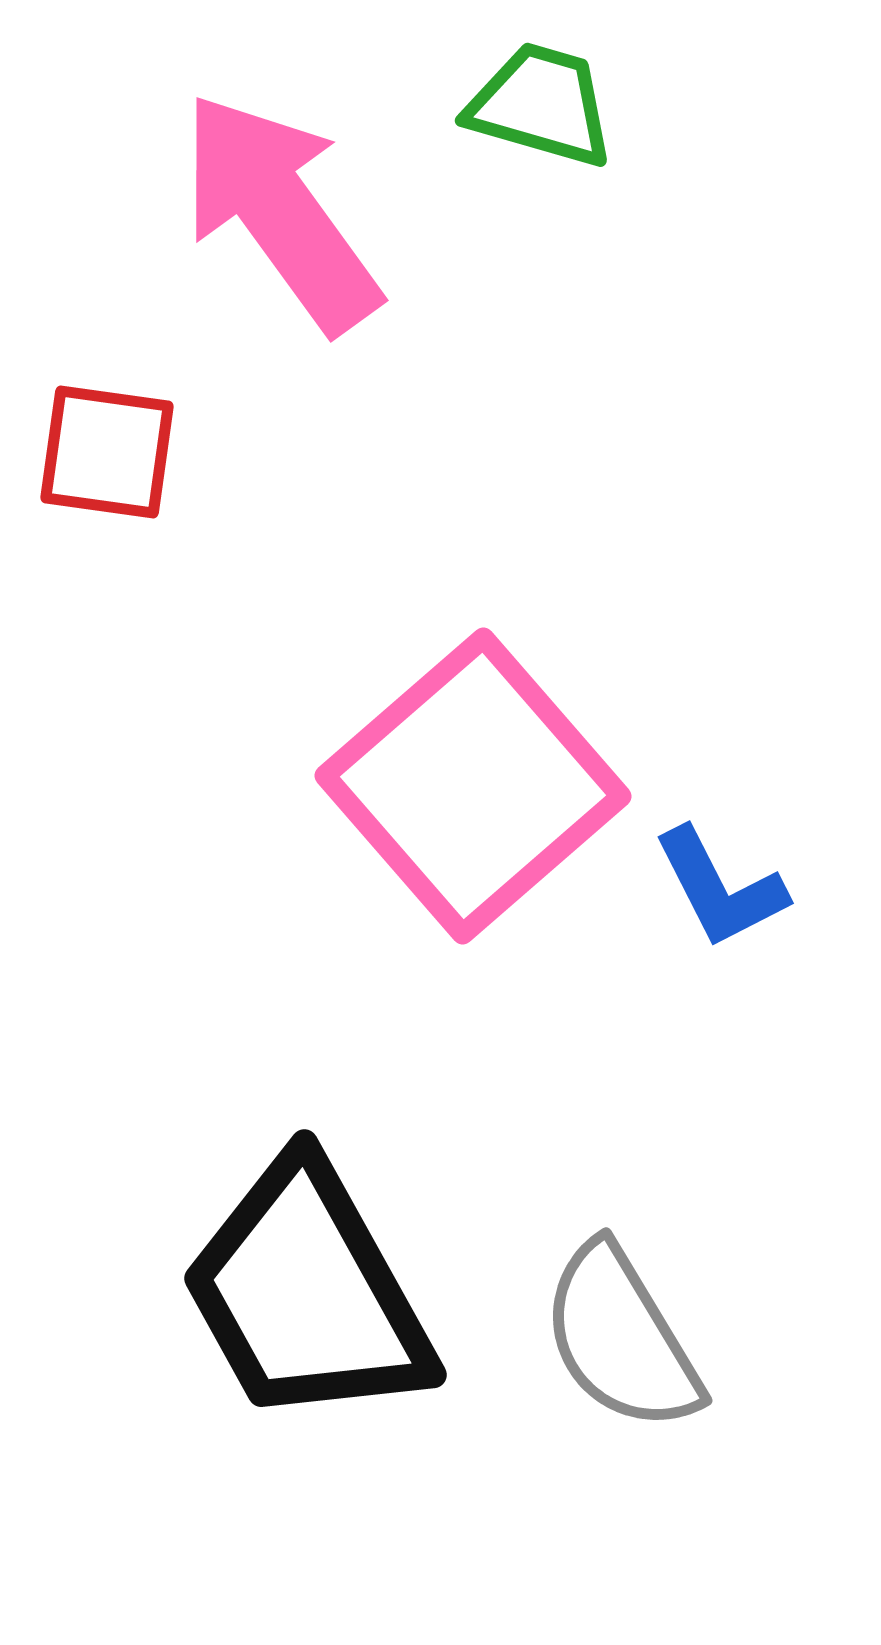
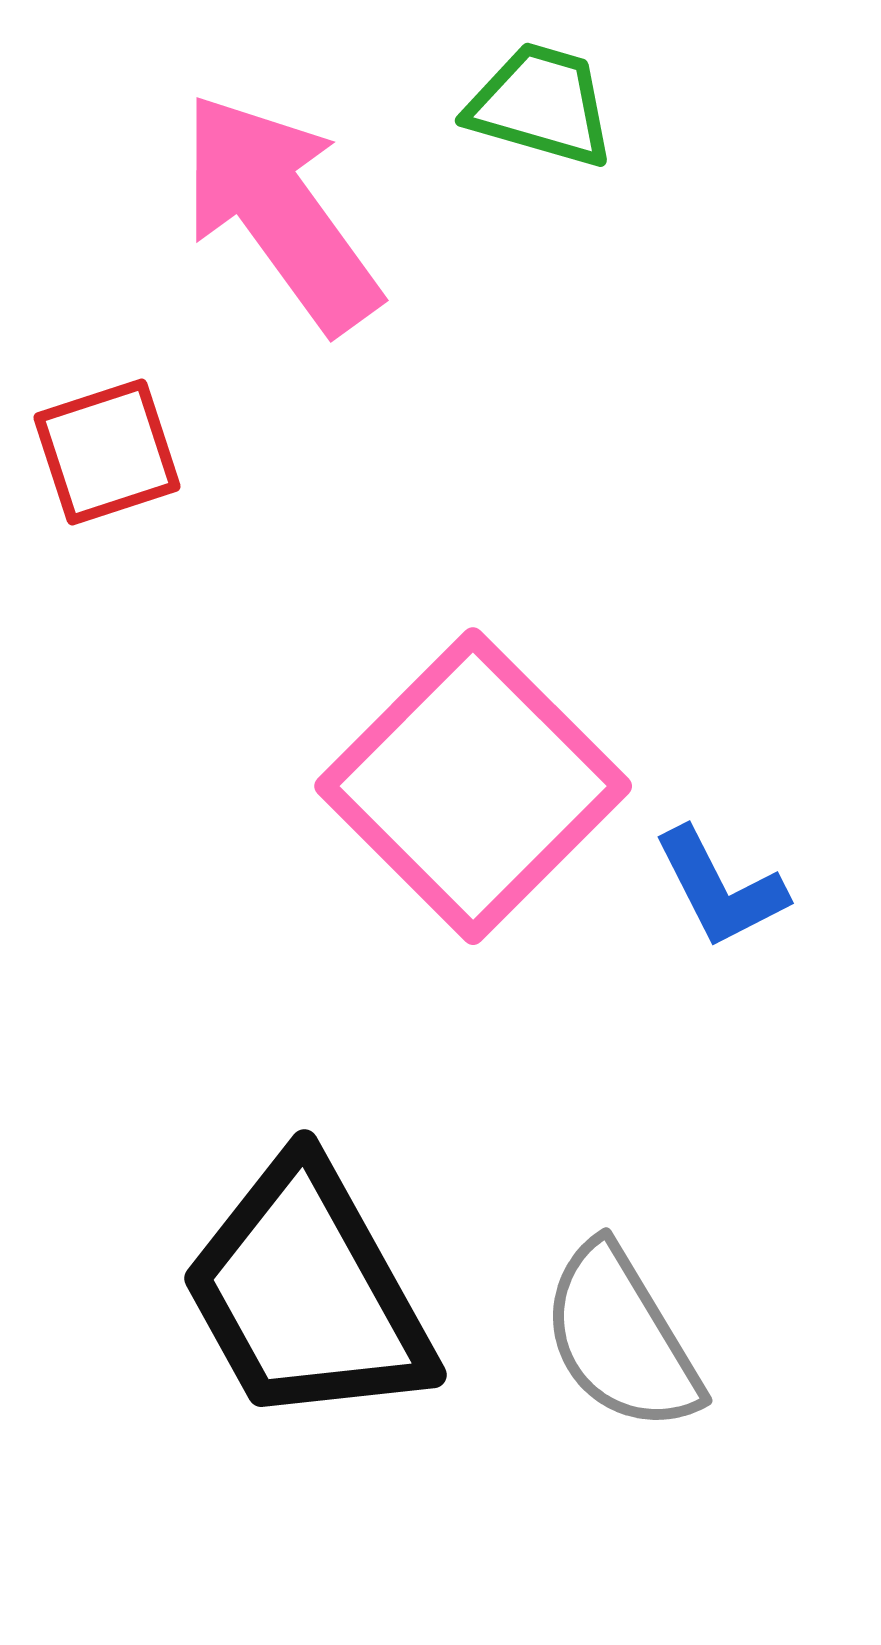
red square: rotated 26 degrees counterclockwise
pink square: rotated 4 degrees counterclockwise
